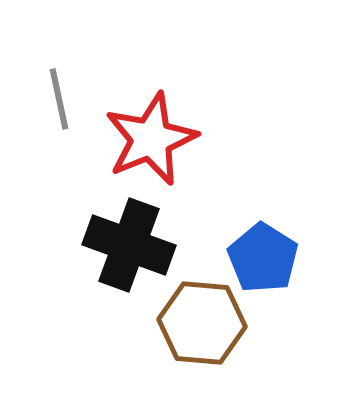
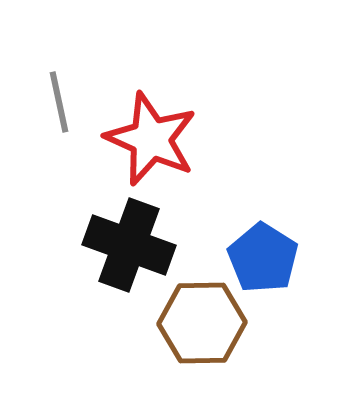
gray line: moved 3 px down
red star: rotated 26 degrees counterclockwise
brown hexagon: rotated 6 degrees counterclockwise
